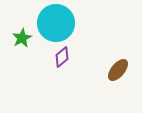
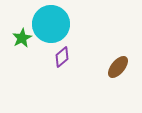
cyan circle: moved 5 px left, 1 px down
brown ellipse: moved 3 px up
